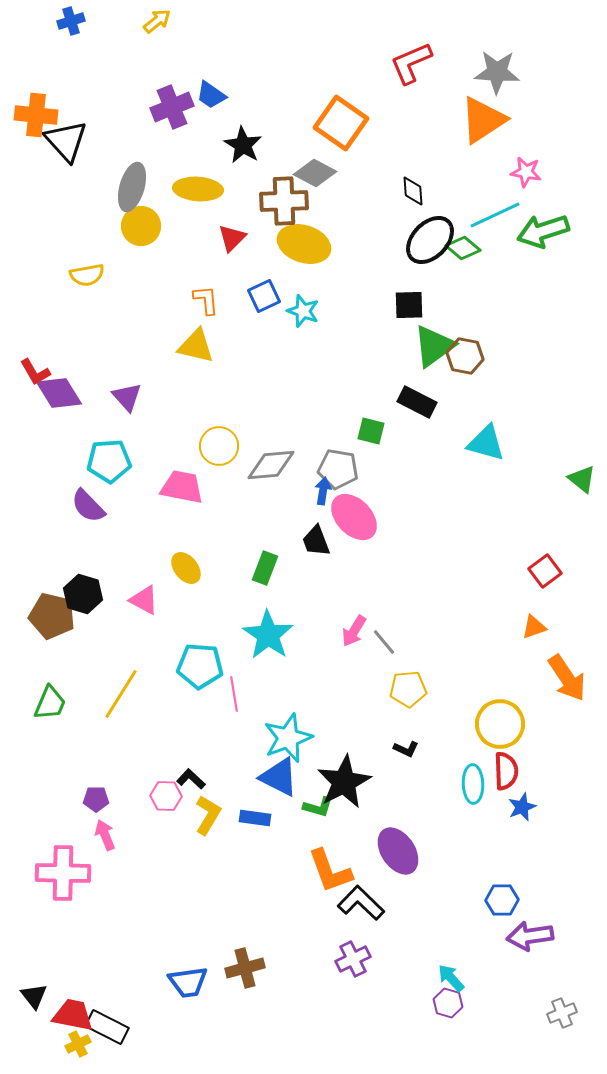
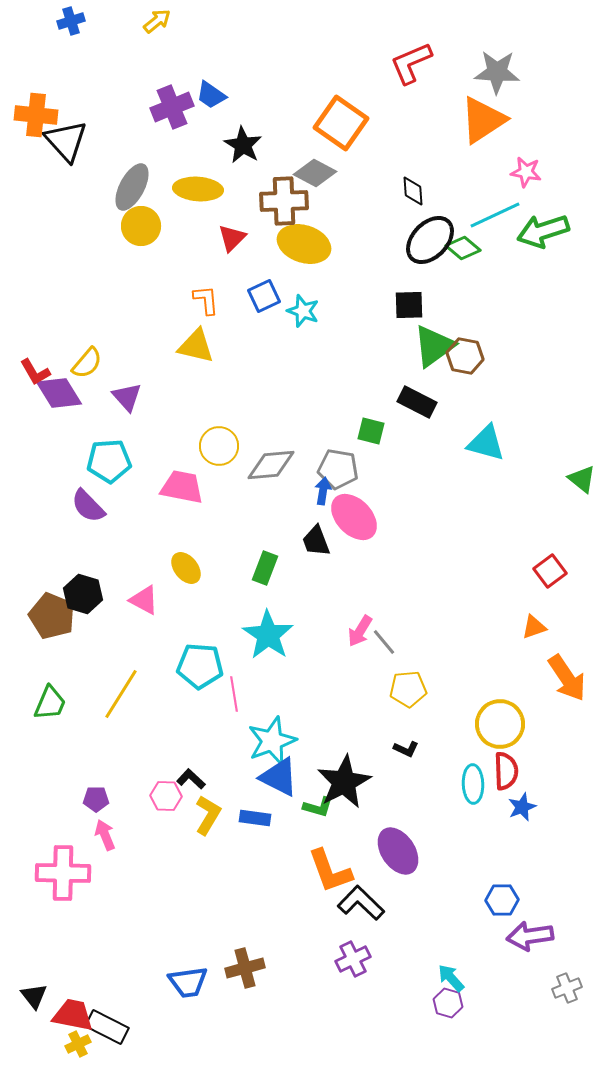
gray ellipse at (132, 187): rotated 12 degrees clockwise
yellow semicircle at (87, 275): moved 88 px down; rotated 40 degrees counterclockwise
red square at (545, 571): moved 5 px right
brown pentagon at (52, 616): rotated 9 degrees clockwise
pink arrow at (354, 631): moved 6 px right
cyan star at (288, 738): moved 16 px left, 3 px down
gray cross at (562, 1013): moved 5 px right, 25 px up
